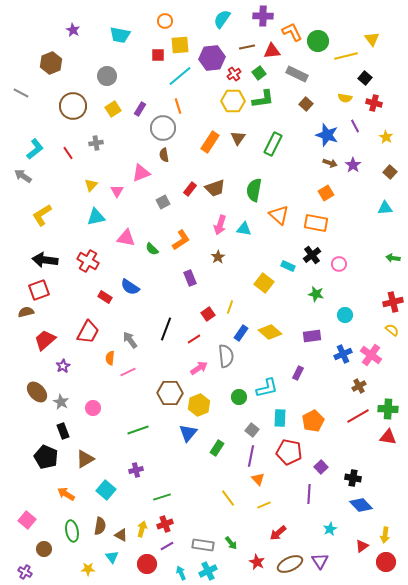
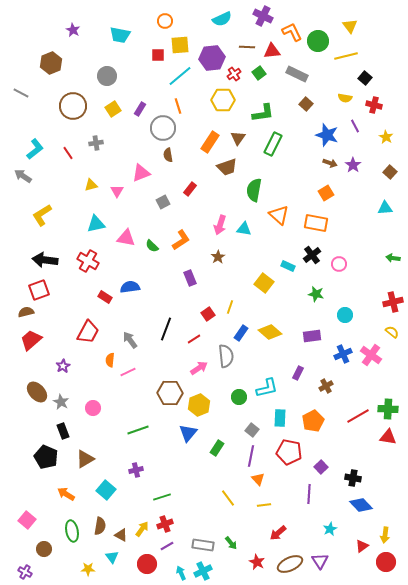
purple cross at (263, 16): rotated 24 degrees clockwise
cyan semicircle at (222, 19): rotated 150 degrees counterclockwise
yellow triangle at (372, 39): moved 22 px left, 13 px up
brown line at (247, 47): rotated 14 degrees clockwise
green L-shape at (263, 99): moved 14 px down
yellow hexagon at (233, 101): moved 10 px left, 1 px up
red cross at (374, 103): moved 2 px down
brown semicircle at (164, 155): moved 4 px right
yellow triangle at (91, 185): rotated 32 degrees clockwise
brown trapezoid at (215, 188): moved 12 px right, 21 px up
cyan triangle at (96, 217): moved 7 px down
green semicircle at (152, 249): moved 3 px up
blue semicircle at (130, 287): rotated 138 degrees clockwise
yellow semicircle at (392, 330): moved 2 px down
red trapezoid at (45, 340): moved 14 px left
orange semicircle at (110, 358): moved 2 px down
brown cross at (359, 386): moved 33 px left
yellow line at (264, 505): rotated 16 degrees clockwise
yellow arrow at (142, 529): rotated 21 degrees clockwise
cyan cross at (208, 571): moved 5 px left
